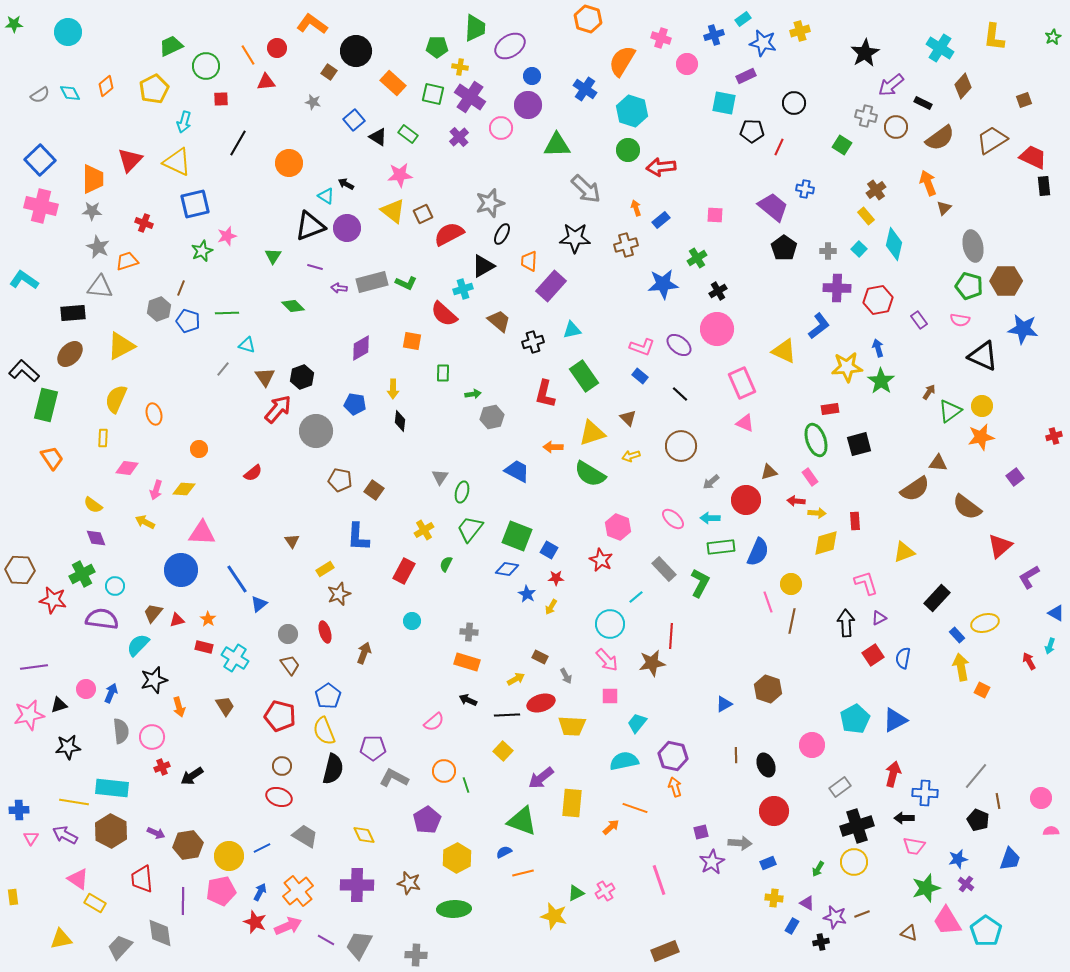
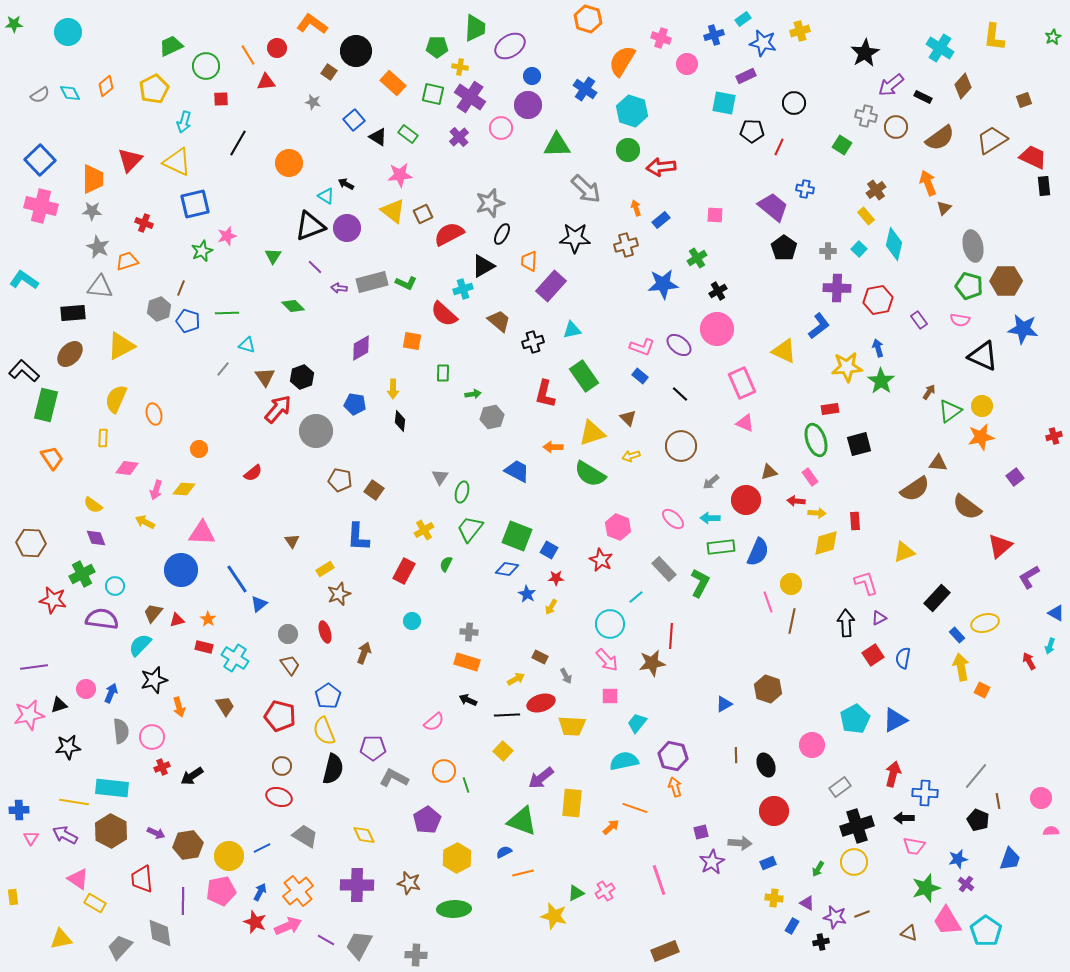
black rectangle at (923, 103): moved 6 px up
purple line at (315, 267): rotated 28 degrees clockwise
brown hexagon at (20, 570): moved 11 px right, 27 px up
cyan semicircle at (138, 645): moved 2 px right
